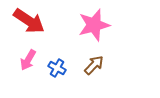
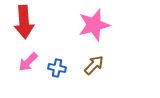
red arrow: moved 5 px left, 1 px down; rotated 52 degrees clockwise
pink arrow: moved 2 px down; rotated 15 degrees clockwise
blue cross: rotated 18 degrees counterclockwise
